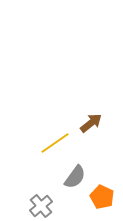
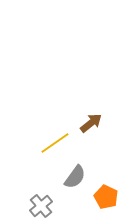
orange pentagon: moved 4 px right
